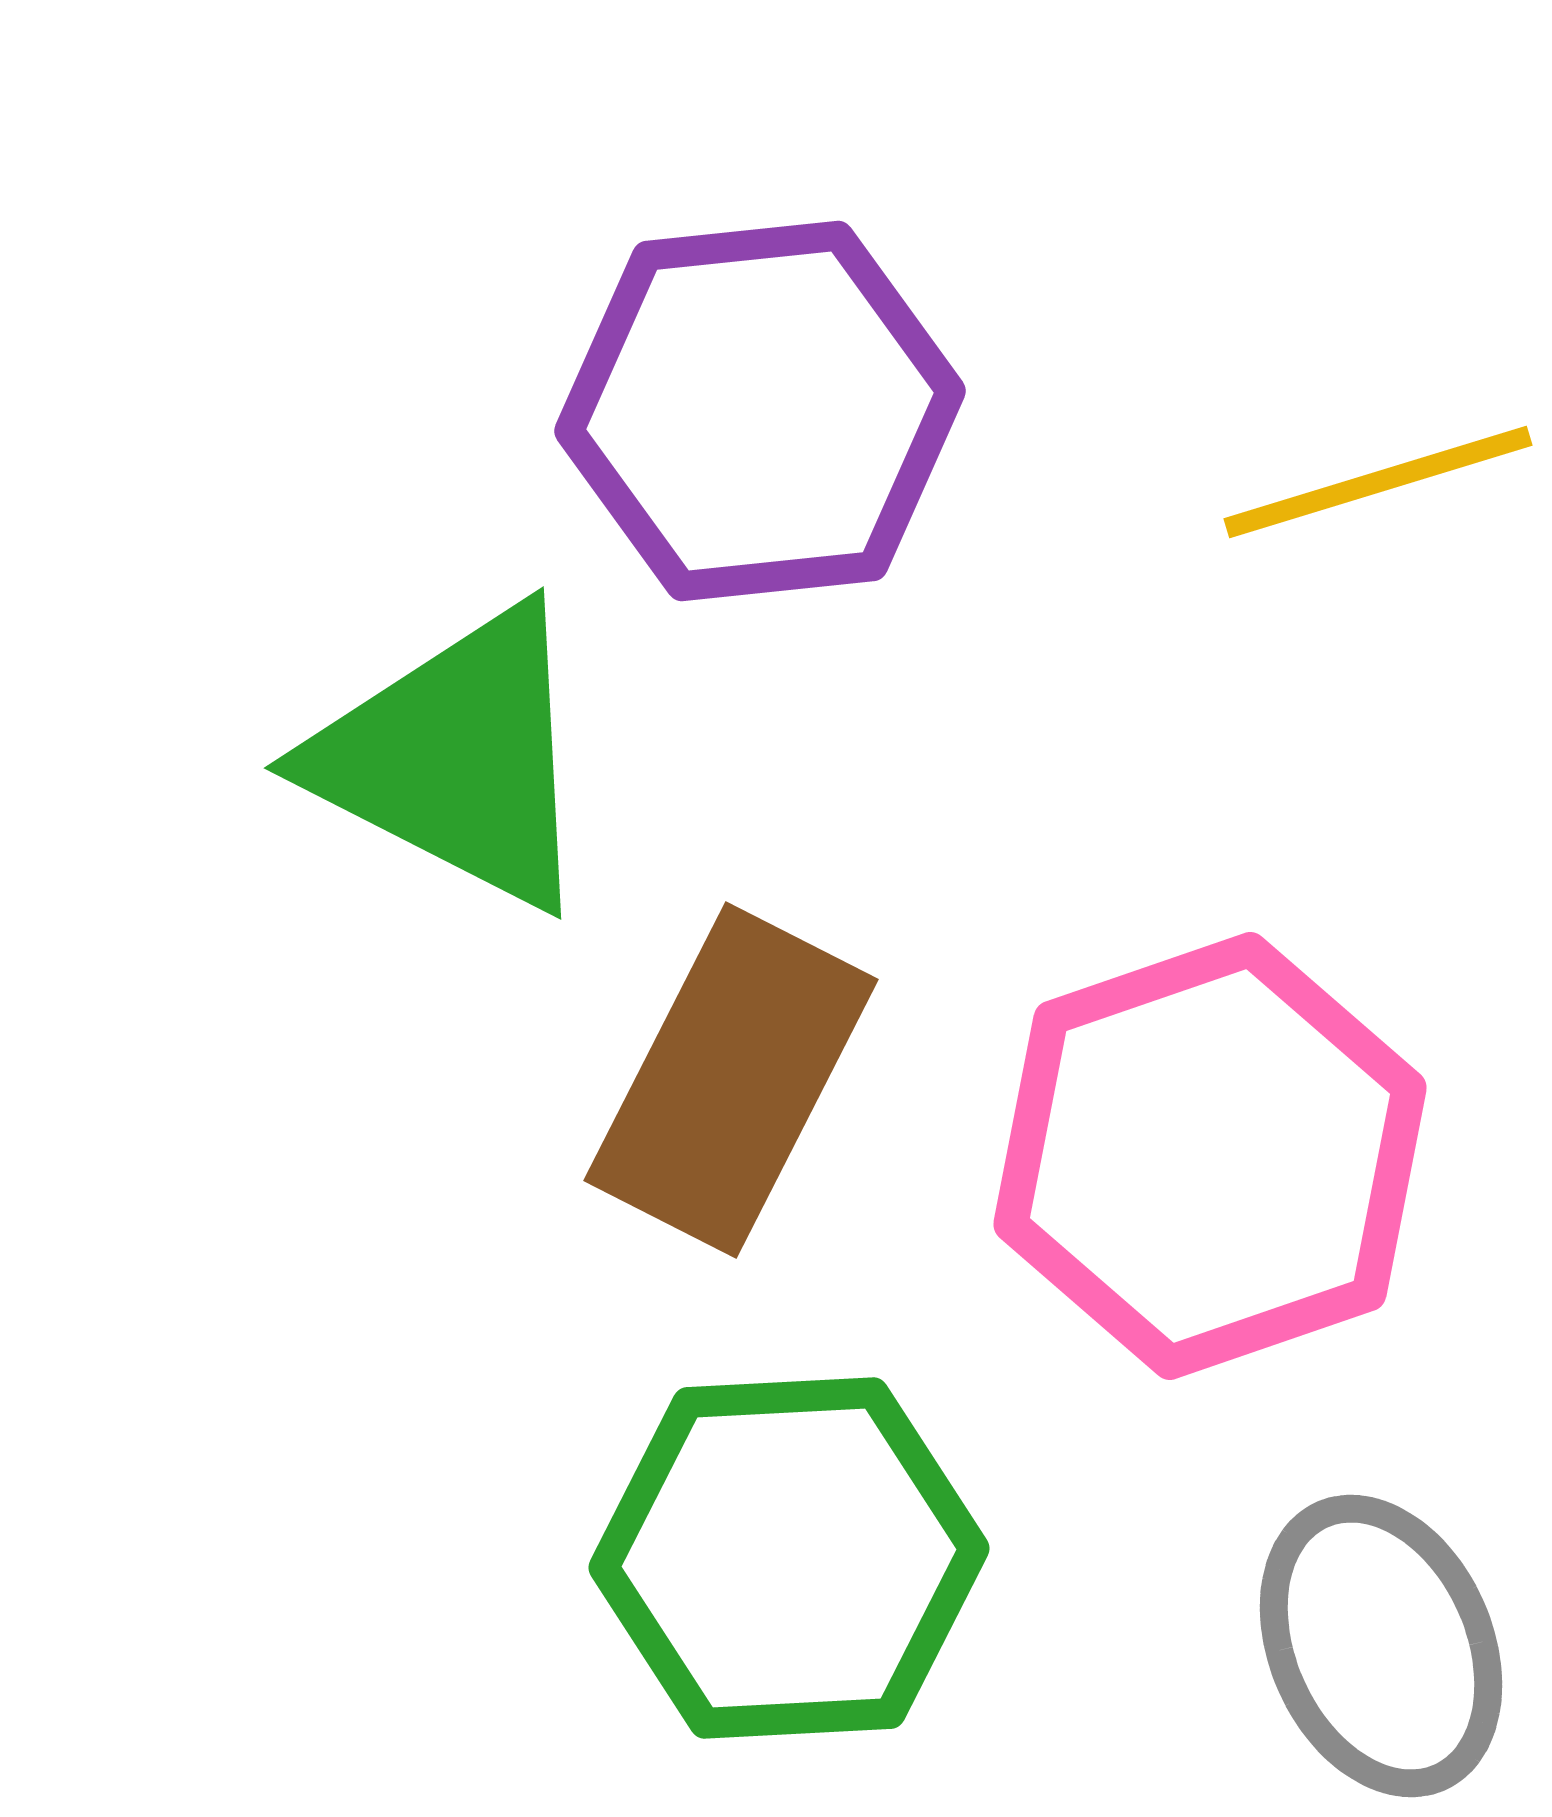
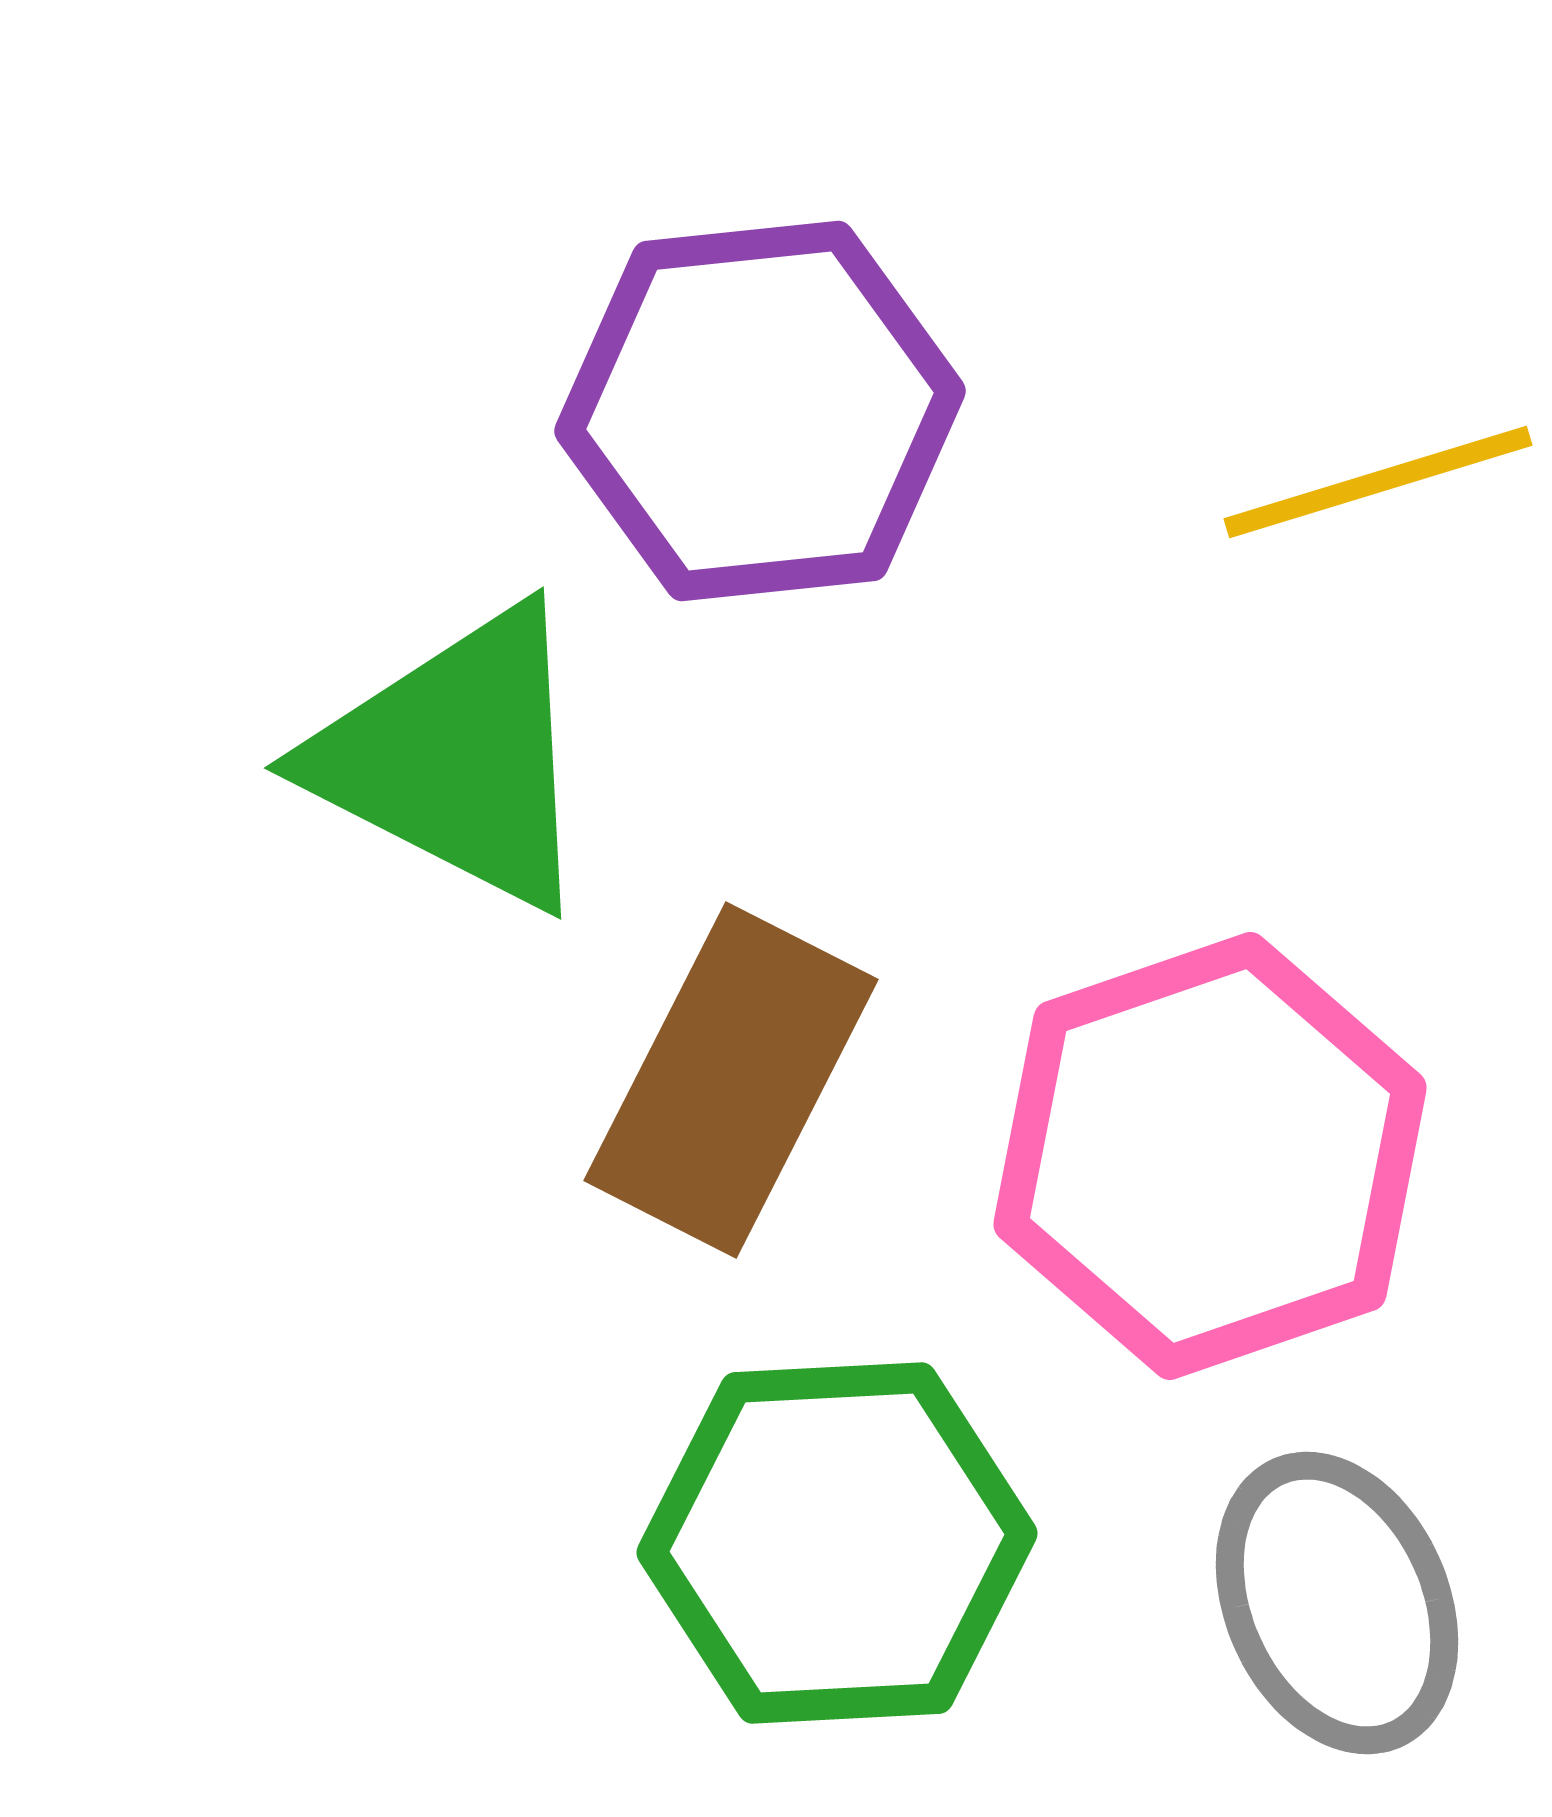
green hexagon: moved 48 px right, 15 px up
gray ellipse: moved 44 px left, 43 px up
